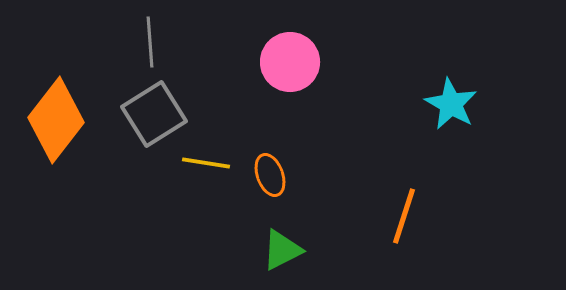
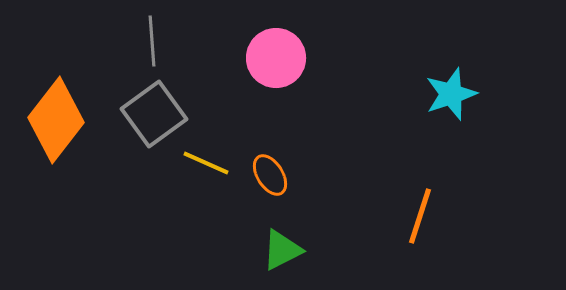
gray line: moved 2 px right, 1 px up
pink circle: moved 14 px left, 4 px up
cyan star: moved 10 px up; rotated 24 degrees clockwise
gray square: rotated 4 degrees counterclockwise
yellow line: rotated 15 degrees clockwise
orange ellipse: rotated 12 degrees counterclockwise
orange line: moved 16 px right
